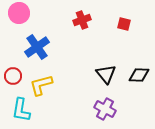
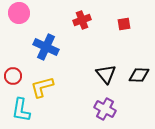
red square: rotated 24 degrees counterclockwise
blue cross: moved 9 px right; rotated 30 degrees counterclockwise
yellow L-shape: moved 1 px right, 2 px down
